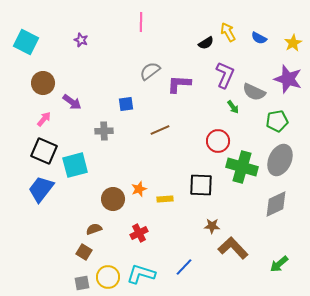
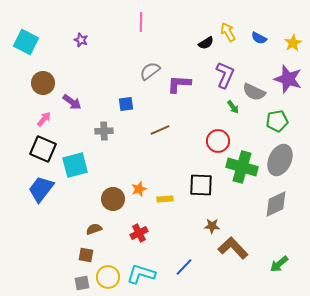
black square at (44, 151): moved 1 px left, 2 px up
brown square at (84, 252): moved 2 px right, 3 px down; rotated 21 degrees counterclockwise
